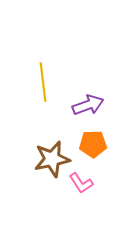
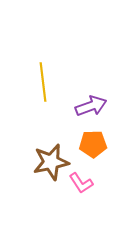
purple arrow: moved 3 px right, 1 px down
brown star: moved 1 px left, 3 px down
